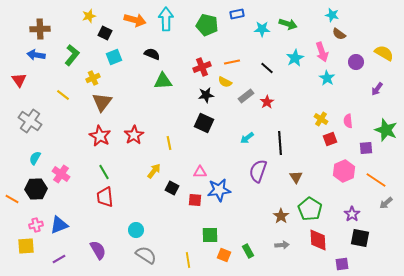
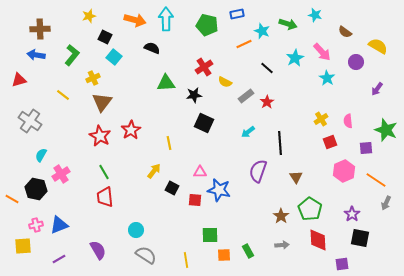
cyan star at (332, 15): moved 17 px left
cyan star at (262, 29): moved 2 px down; rotated 21 degrees clockwise
black square at (105, 33): moved 4 px down
brown semicircle at (339, 34): moved 6 px right, 2 px up
pink arrow at (322, 52): rotated 24 degrees counterclockwise
yellow semicircle at (384, 53): moved 6 px left, 7 px up
black semicircle at (152, 54): moved 6 px up
cyan square at (114, 57): rotated 28 degrees counterclockwise
orange line at (232, 62): moved 12 px right, 18 px up; rotated 14 degrees counterclockwise
red cross at (202, 67): moved 2 px right; rotated 12 degrees counterclockwise
red triangle at (19, 80): rotated 49 degrees clockwise
green triangle at (163, 81): moved 3 px right, 2 px down
black star at (206, 95): moved 12 px left
yellow cross at (321, 119): rotated 24 degrees clockwise
red star at (134, 135): moved 3 px left, 5 px up
cyan arrow at (247, 138): moved 1 px right, 6 px up
red square at (330, 139): moved 3 px down
cyan semicircle at (35, 158): moved 6 px right, 3 px up
pink cross at (61, 174): rotated 24 degrees clockwise
black hexagon at (36, 189): rotated 15 degrees clockwise
blue star at (219, 190): rotated 20 degrees clockwise
gray arrow at (386, 203): rotated 24 degrees counterclockwise
yellow square at (26, 246): moved 3 px left
orange square at (224, 255): rotated 24 degrees counterclockwise
yellow line at (188, 260): moved 2 px left
